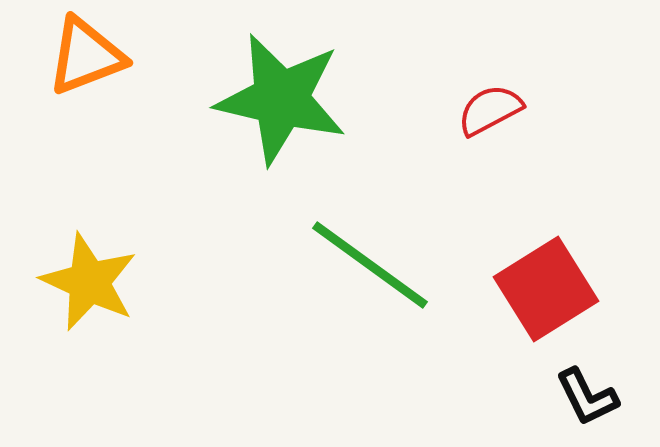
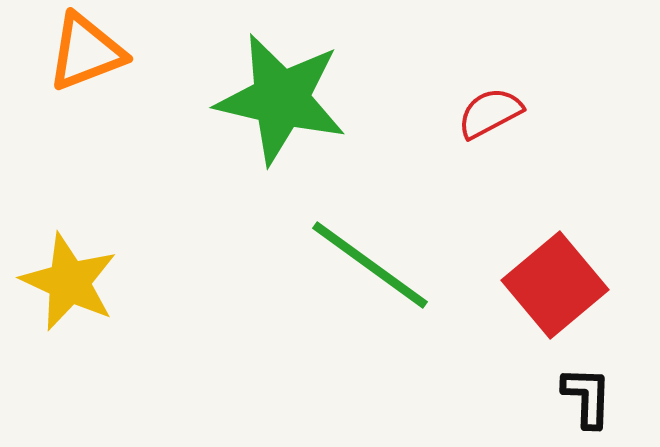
orange triangle: moved 4 px up
red semicircle: moved 3 px down
yellow star: moved 20 px left
red square: moved 9 px right, 4 px up; rotated 8 degrees counterclockwise
black L-shape: rotated 152 degrees counterclockwise
